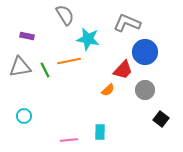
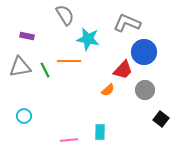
blue circle: moved 1 px left
orange line: rotated 10 degrees clockwise
